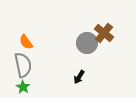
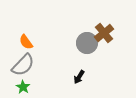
brown cross: rotated 12 degrees clockwise
gray semicircle: rotated 55 degrees clockwise
